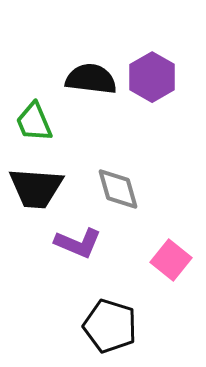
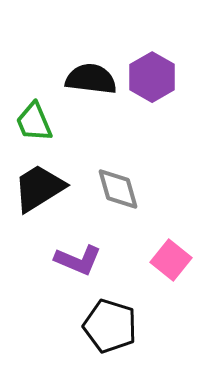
black trapezoid: moved 3 px right; rotated 144 degrees clockwise
purple L-shape: moved 17 px down
